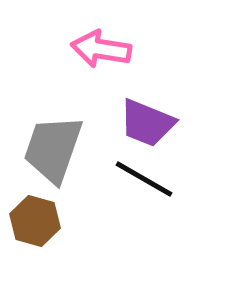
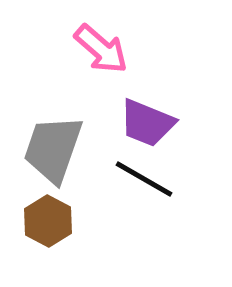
pink arrow: rotated 148 degrees counterclockwise
brown hexagon: moved 13 px right; rotated 12 degrees clockwise
